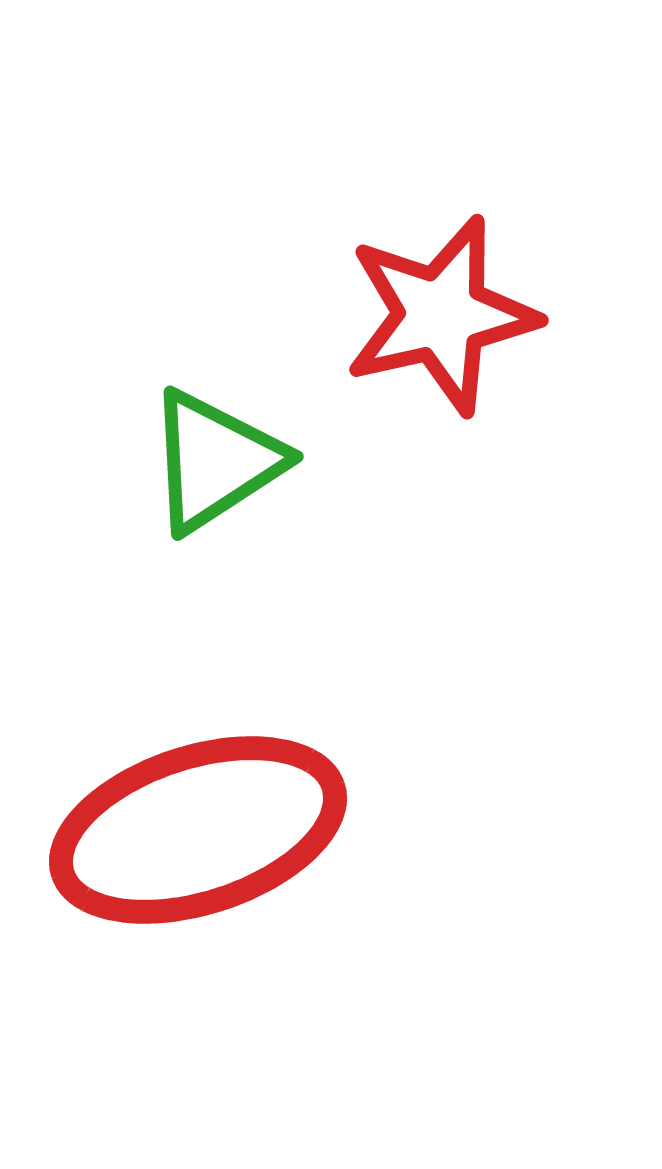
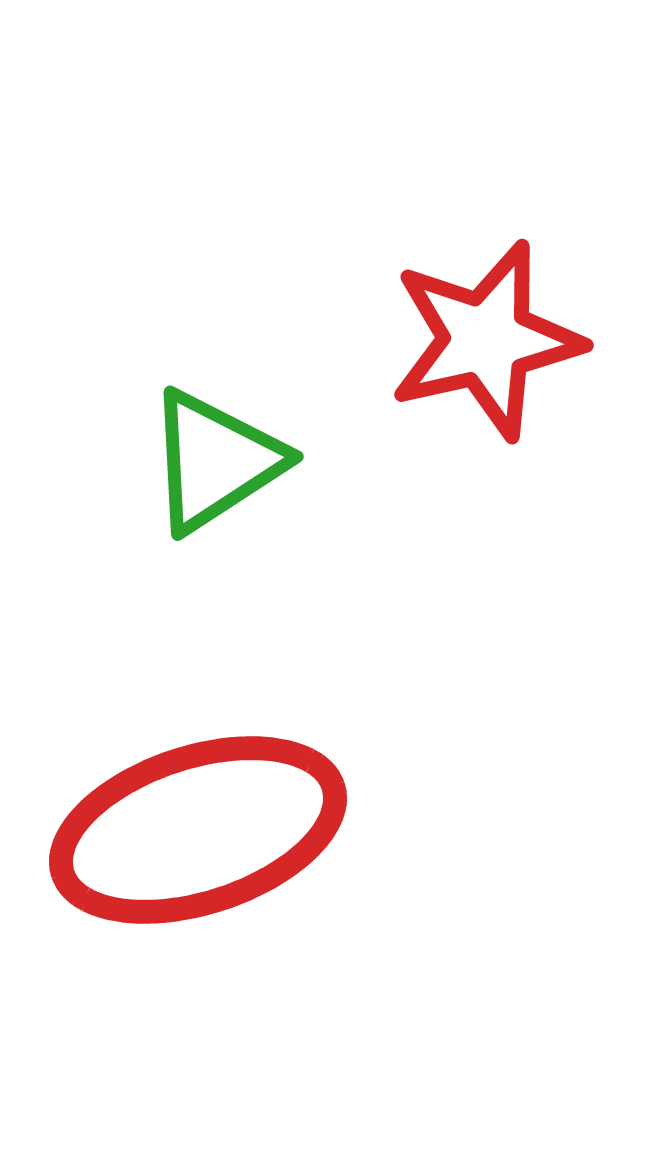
red star: moved 45 px right, 25 px down
